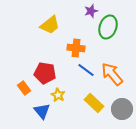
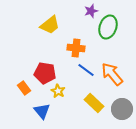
yellow star: moved 4 px up
